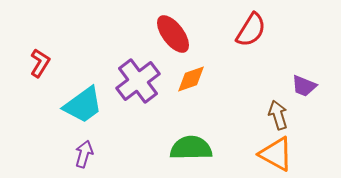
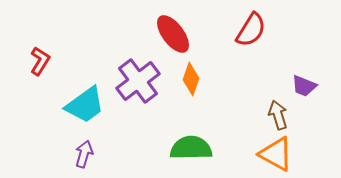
red L-shape: moved 2 px up
orange diamond: rotated 52 degrees counterclockwise
cyan trapezoid: moved 2 px right
